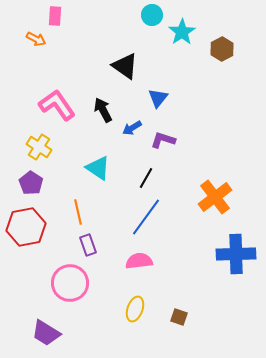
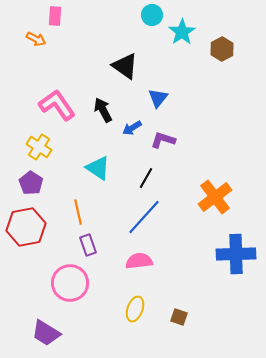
blue line: moved 2 px left; rotated 6 degrees clockwise
